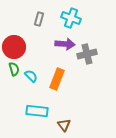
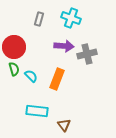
purple arrow: moved 1 px left, 2 px down
